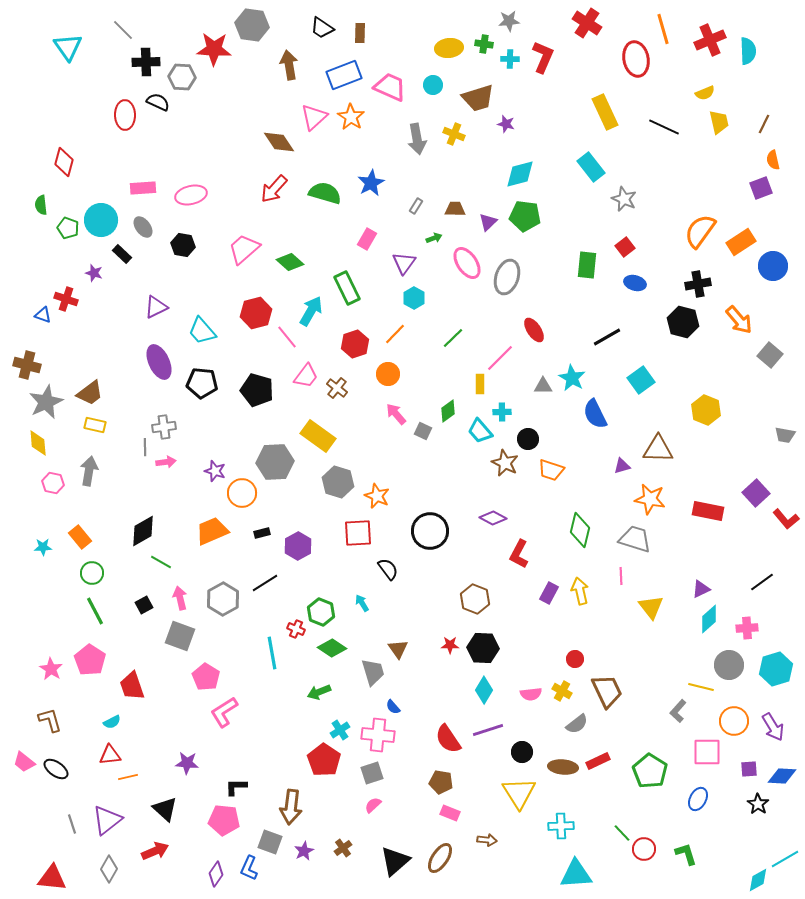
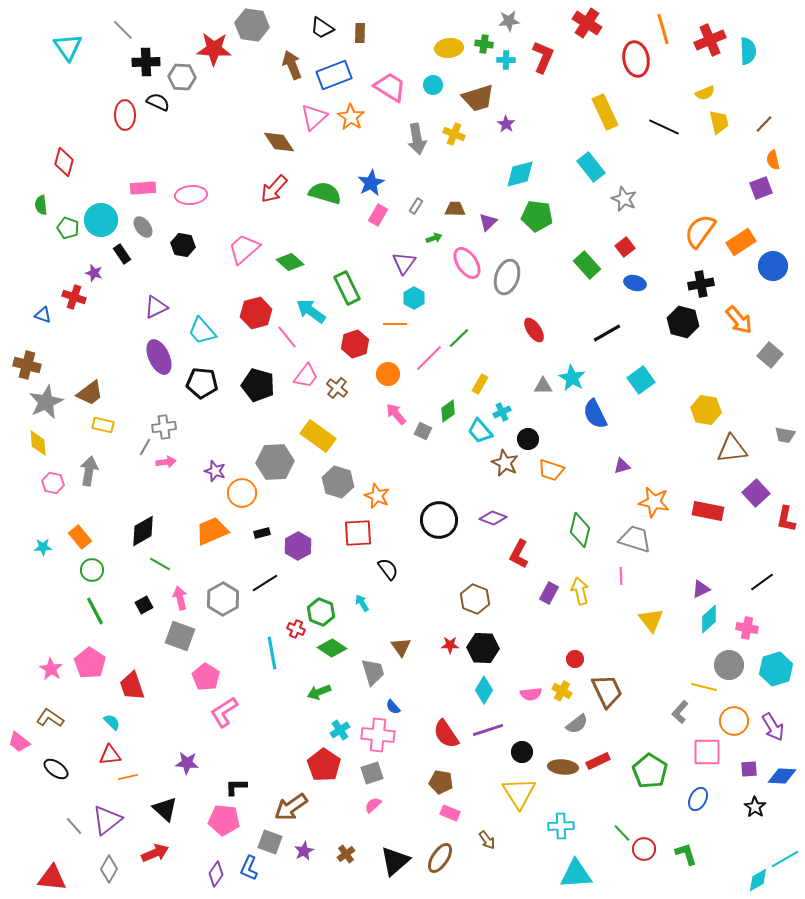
cyan cross at (510, 59): moved 4 px left, 1 px down
brown arrow at (289, 65): moved 3 px right; rotated 12 degrees counterclockwise
blue rectangle at (344, 75): moved 10 px left
pink trapezoid at (390, 87): rotated 8 degrees clockwise
purple star at (506, 124): rotated 18 degrees clockwise
brown line at (764, 124): rotated 18 degrees clockwise
pink ellipse at (191, 195): rotated 8 degrees clockwise
green pentagon at (525, 216): moved 12 px right
pink rectangle at (367, 239): moved 11 px right, 24 px up
black rectangle at (122, 254): rotated 12 degrees clockwise
green rectangle at (587, 265): rotated 48 degrees counterclockwise
black cross at (698, 284): moved 3 px right
red cross at (66, 299): moved 8 px right, 2 px up
cyan arrow at (311, 311): rotated 84 degrees counterclockwise
orange line at (395, 334): moved 10 px up; rotated 45 degrees clockwise
black line at (607, 337): moved 4 px up
green line at (453, 338): moved 6 px right
pink line at (500, 358): moved 71 px left
purple ellipse at (159, 362): moved 5 px up
yellow rectangle at (480, 384): rotated 30 degrees clockwise
black pentagon at (257, 390): moved 1 px right, 5 px up
yellow hexagon at (706, 410): rotated 12 degrees counterclockwise
cyan cross at (502, 412): rotated 24 degrees counterclockwise
yellow rectangle at (95, 425): moved 8 px right
gray line at (145, 447): rotated 30 degrees clockwise
brown triangle at (658, 449): moved 74 px right; rotated 8 degrees counterclockwise
orange star at (650, 499): moved 4 px right, 3 px down
purple diamond at (493, 518): rotated 8 degrees counterclockwise
red L-shape at (786, 519): rotated 52 degrees clockwise
black circle at (430, 531): moved 9 px right, 11 px up
green line at (161, 562): moved 1 px left, 2 px down
green circle at (92, 573): moved 3 px up
yellow triangle at (651, 607): moved 13 px down
pink cross at (747, 628): rotated 15 degrees clockwise
brown triangle at (398, 649): moved 3 px right, 2 px up
pink pentagon at (90, 660): moved 3 px down
yellow line at (701, 687): moved 3 px right
gray L-shape at (678, 711): moved 2 px right, 1 px down
brown L-shape at (50, 720): moved 2 px up; rotated 40 degrees counterclockwise
cyan semicircle at (112, 722): rotated 108 degrees counterclockwise
red semicircle at (448, 739): moved 2 px left, 5 px up
red pentagon at (324, 760): moved 5 px down
pink trapezoid at (24, 762): moved 5 px left, 20 px up
black star at (758, 804): moved 3 px left, 3 px down
brown arrow at (291, 807): rotated 48 degrees clockwise
gray line at (72, 824): moved 2 px right, 2 px down; rotated 24 degrees counterclockwise
brown arrow at (487, 840): rotated 48 degrees clockwise
brown cross at (343, 848): moved 3 px right, 6 px down
red arrow at (155, 851): moved 2 px down
